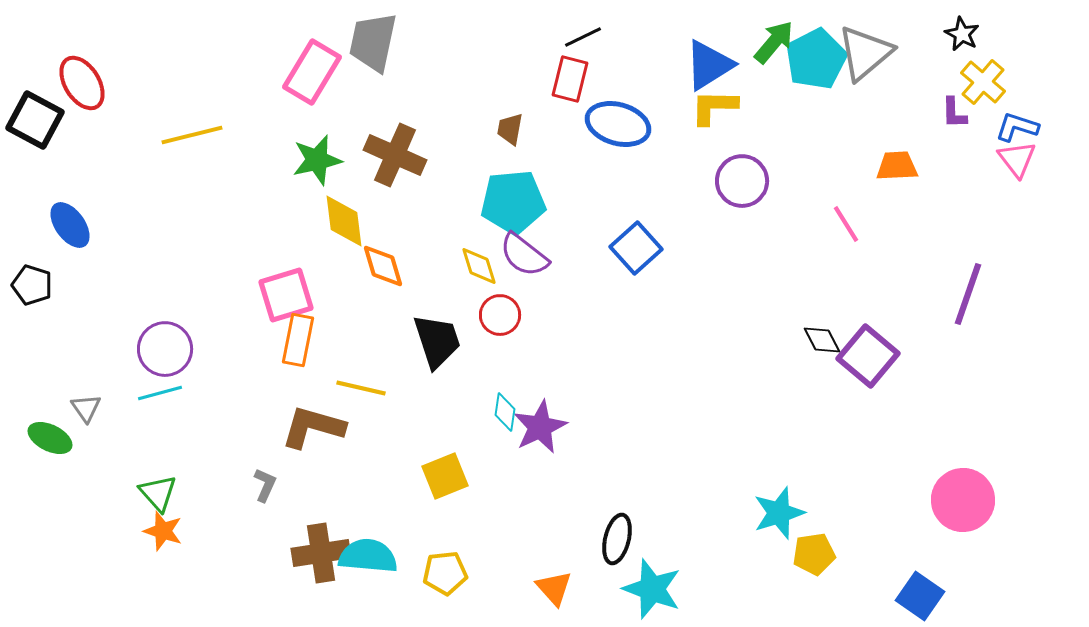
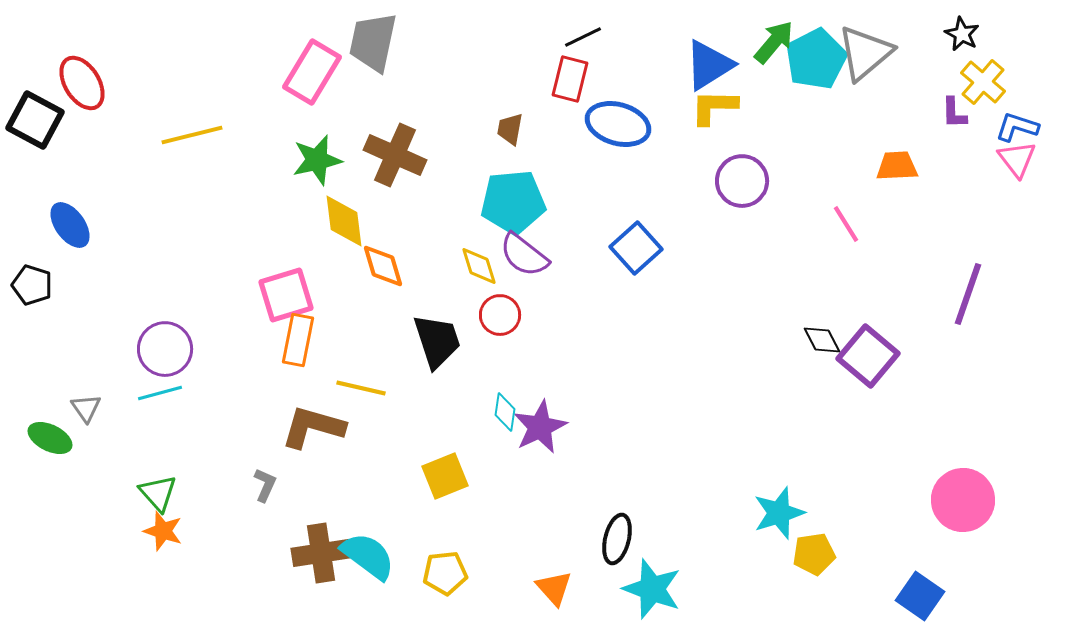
cyan semicircle at (368, 556): rotated 32 degrees clockwise
